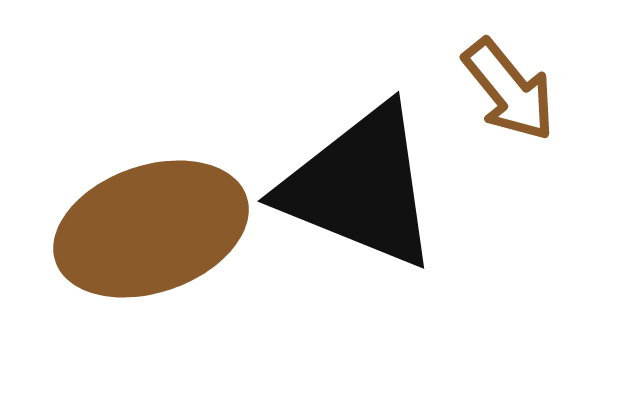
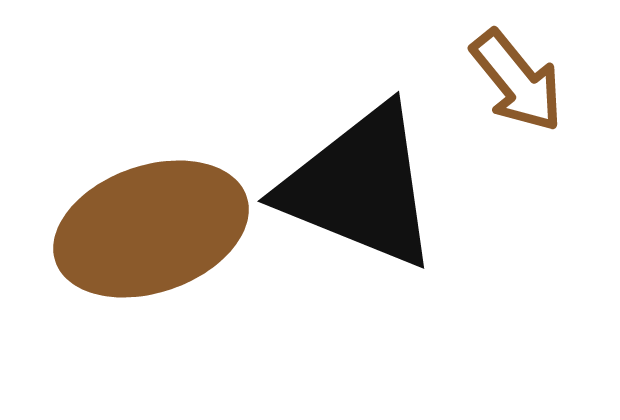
brown arrow: moved 8 px right, 9 px up
